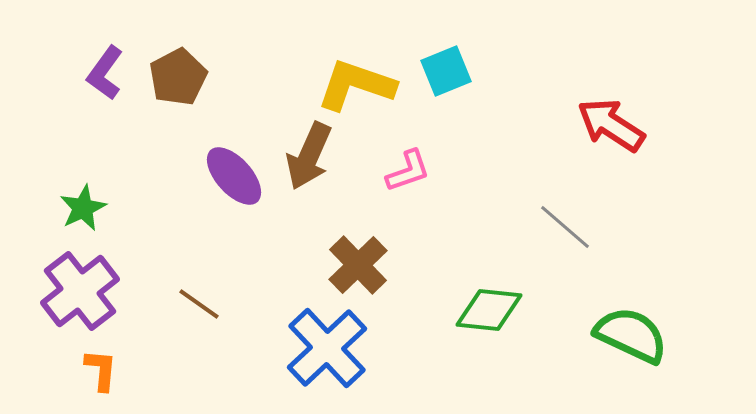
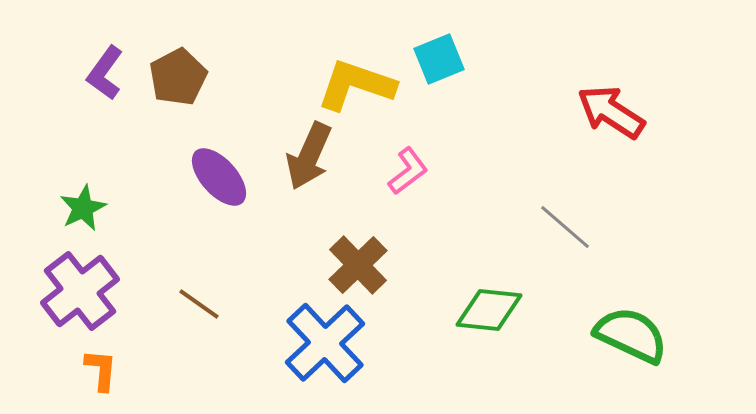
cyan square: moved 7 px left, 12 px up
red arrow: moved 13 px up
pink L-shape: rotated 18 degrees counterclockwise
purple ellipse: moved 15 px left, 1 px down
blue cross: moved 2 px left, 5 px up
